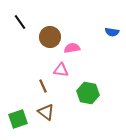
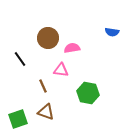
black line: moved 37 px down
brown circle: moved 2 px left, 1 px down
brown triangle: rotated 18 degrees counterclockwise
